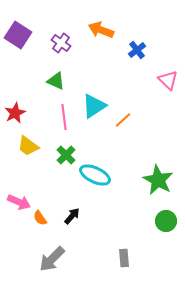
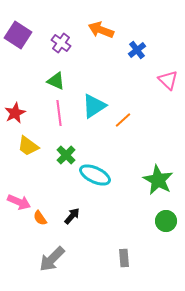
pink line: moved 5 px left, 4 px up
